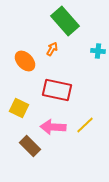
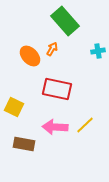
cyan cross: rotated 16 degrees counterclockwise
orange ellipse: moved 5 px right, 5 px up
red rectangle: moved 1 px up
yellow square: moved 5 px left, 1 px up
pink arrow: moved 2 px right
brown rectangle: moved 6 px left, 2 px up; rotated 35 degrees counterclockwise
